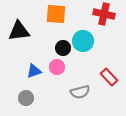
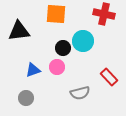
blue triangle: moved 1 px left, 1 px up
gray semicircle: moved 1 px down
